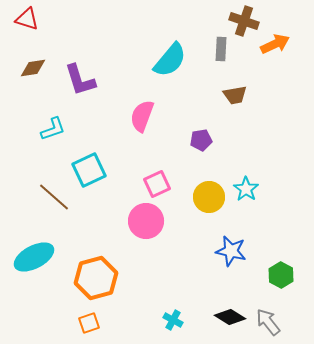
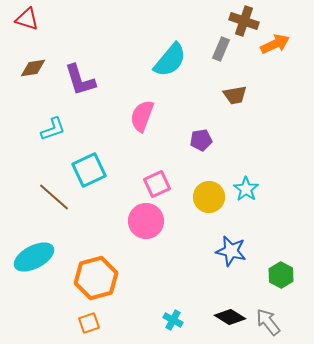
gray rectangle: rotated 20 degrees clockwise
